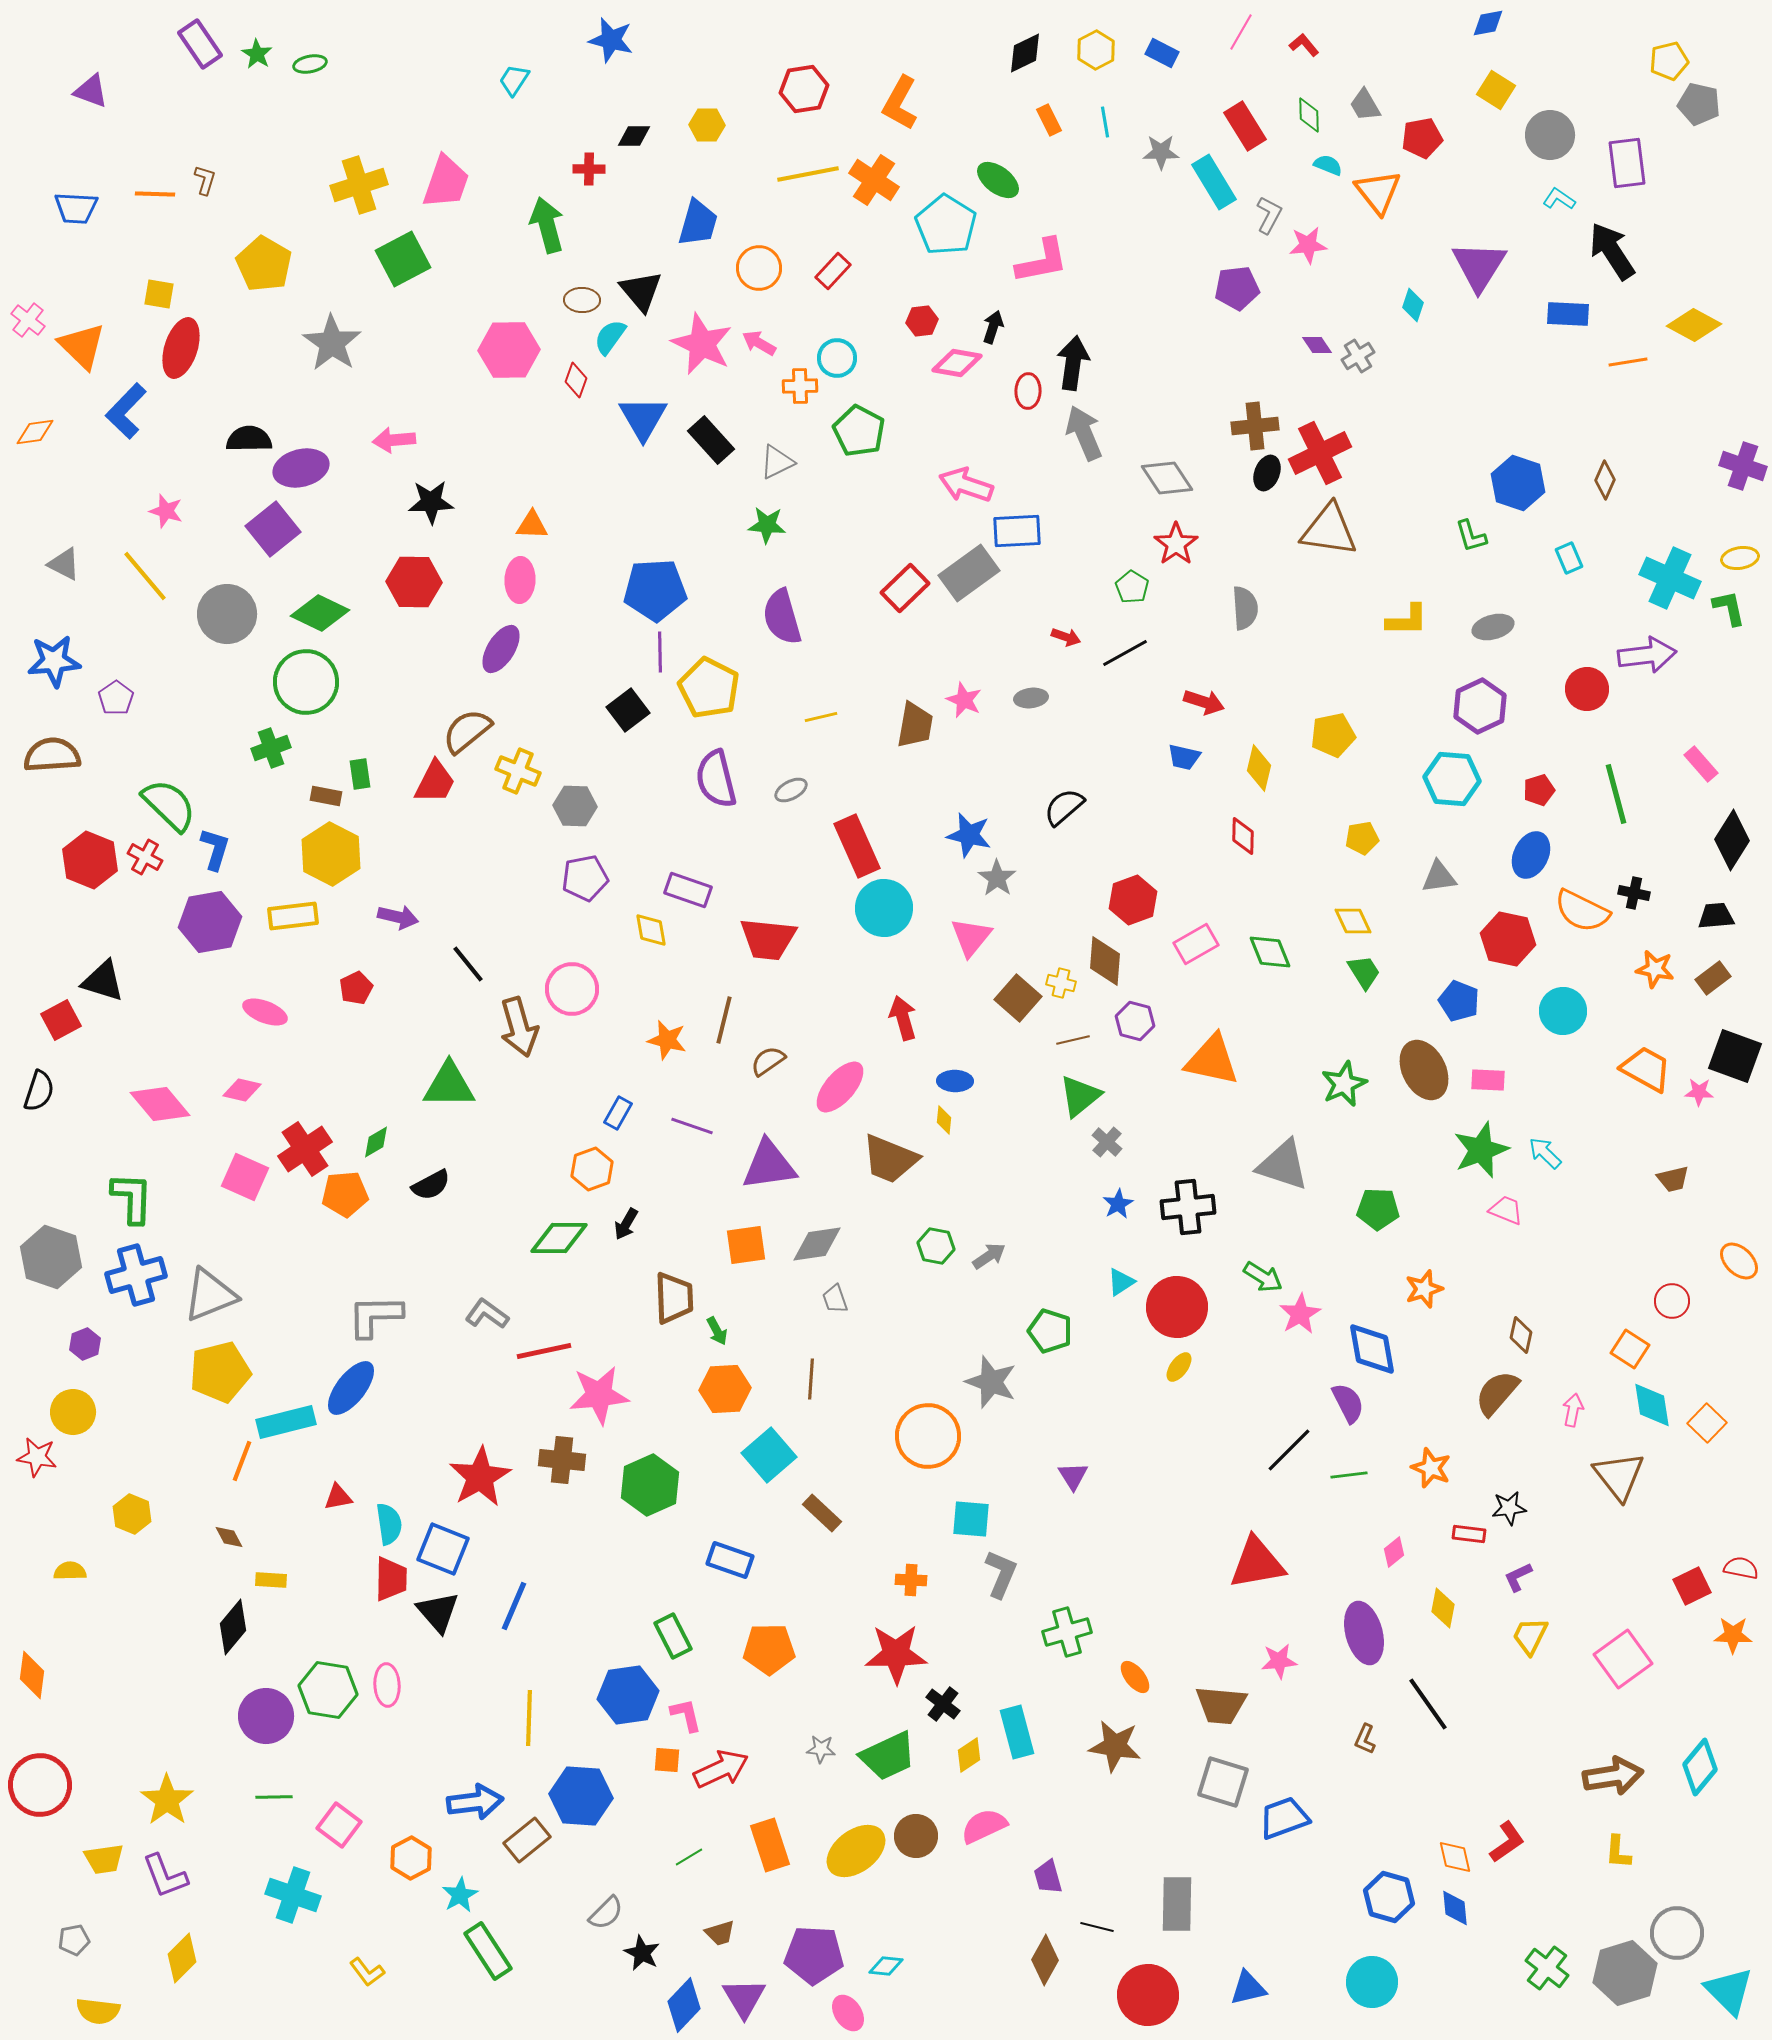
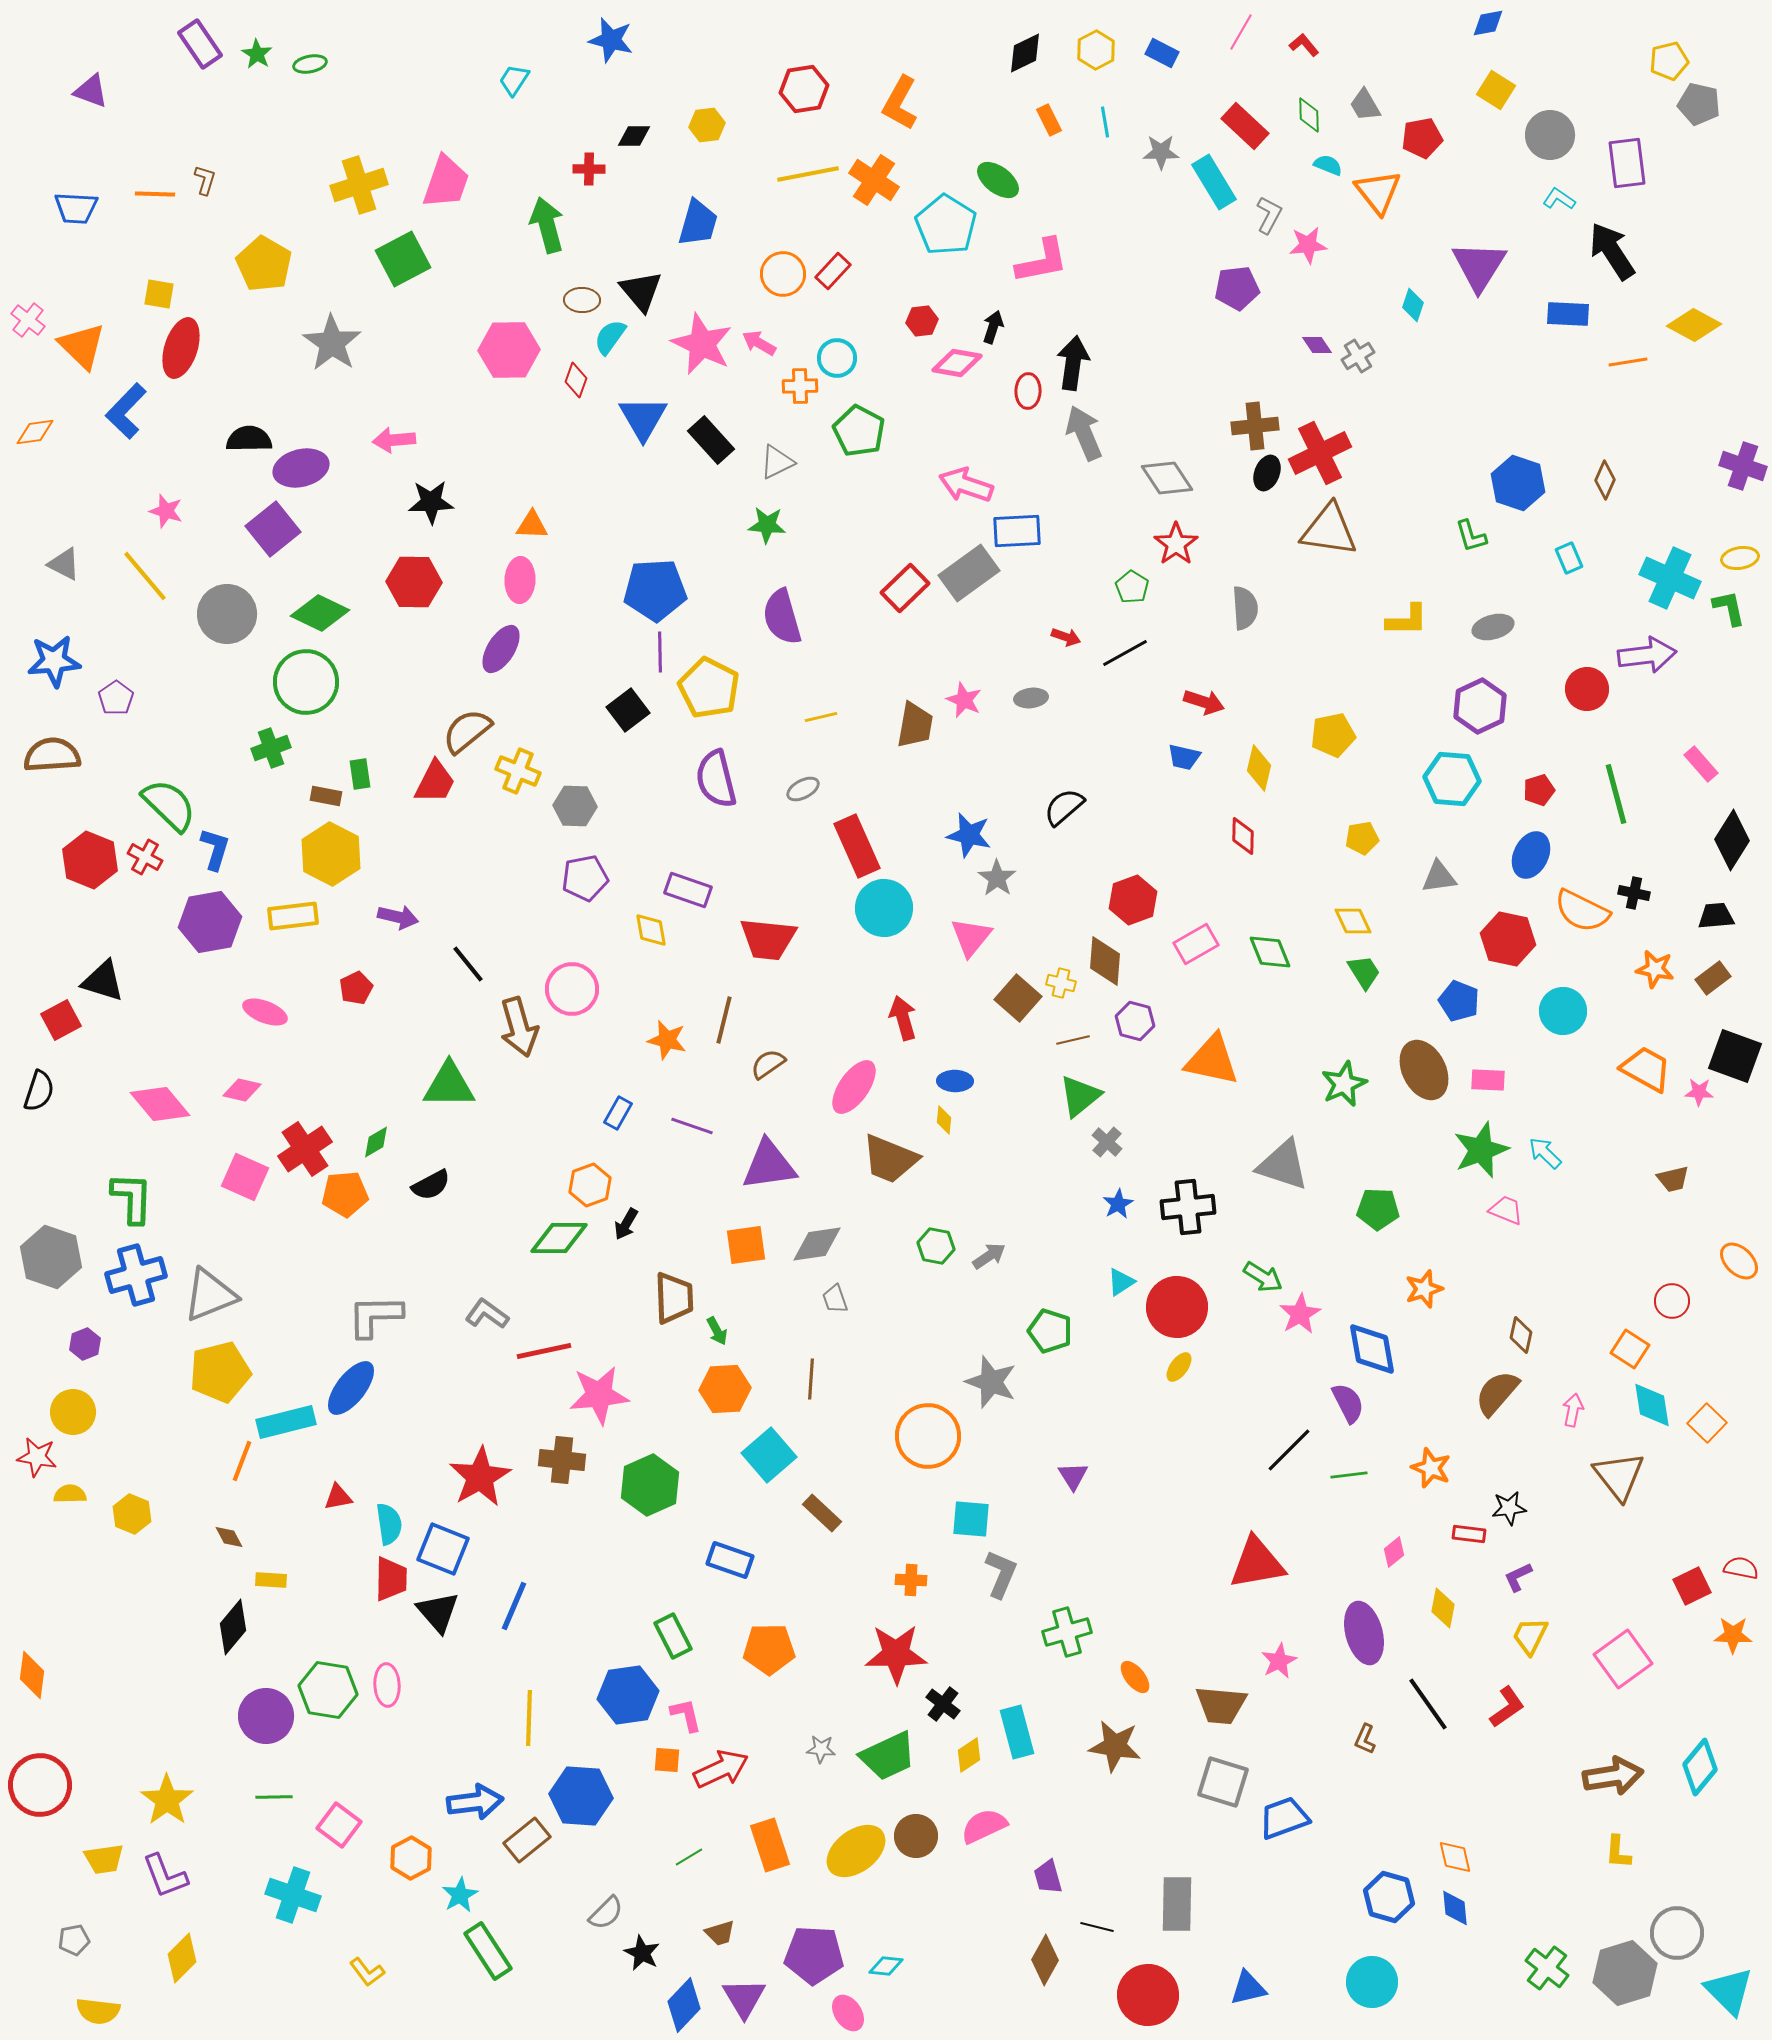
yellow hexagon at (707, 125): rotated 8 degrees counterclockwise
red rectangle at (1245, 126): rotated 15 degrees counterclockwise
orange circle at (759, 268): moved 24 px right, 6 px down
gray ellipse at (791, 790): moved 12 px right, 1 px up
brown semicircle at (768, 1061): moved 3 px down
pink ellipse at (840, 1087): moved 14 px right; rotated 6 degrees counterclockwise
orange hexagon at (592, 1169): moved 2 px left, 16 px down
yellow semicircle at (70, 1571): moved 77 px up
pink star at (1279, 1661): rotated 21 degrees counterclockwise
red L-shape at (1507, 1842): moved 135 px up
